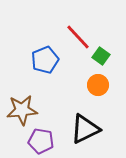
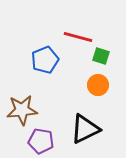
red line: rotated 32 degrees counterclockwise
green square: rotated 18 degrees counterclockwise
